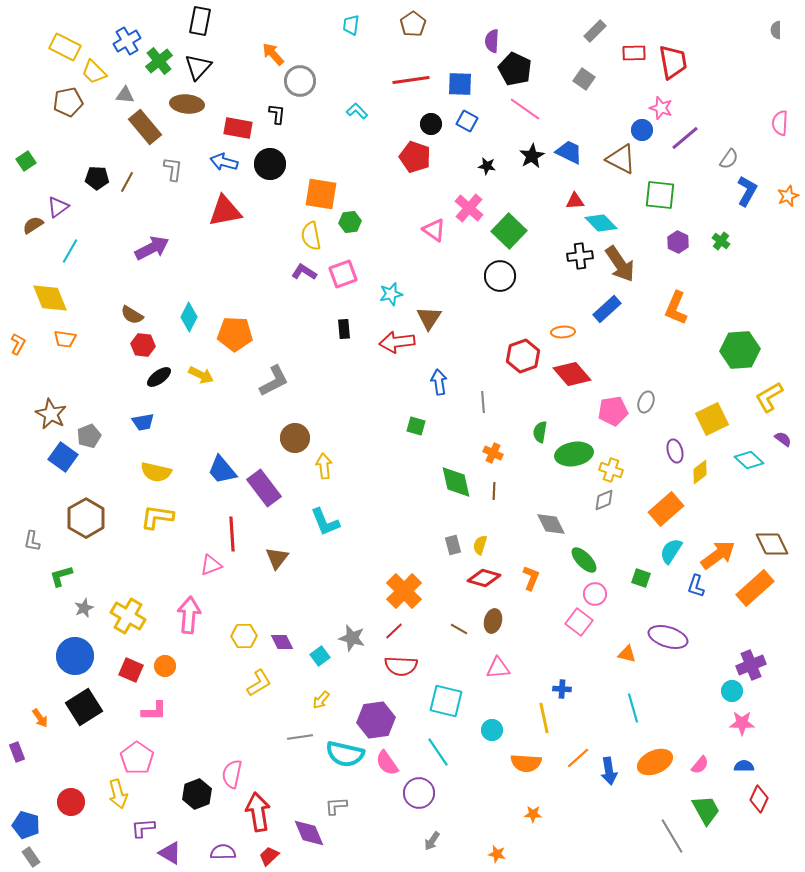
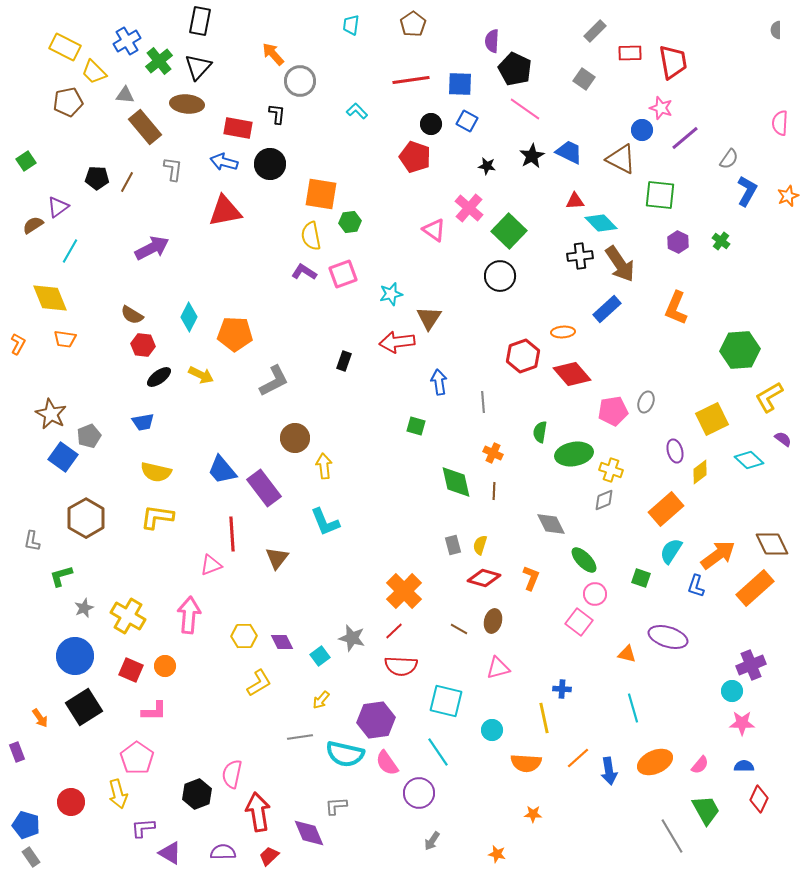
red rectangle at (634, 53): moved 4 px left
black rectangle at (344, 329): moved 32 px down; rotated 24 degrees clockwise
pink triangle at (498, 668): rotated 10 degrees counterclockwise
